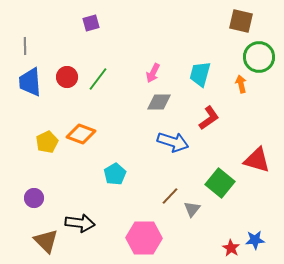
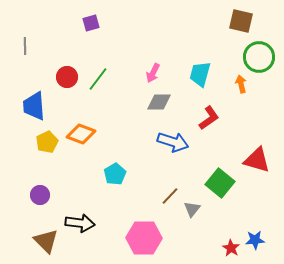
blue trapezoid: moved 4 px right, 24 px down
purple circle: moved 6 px right, 3 px up
